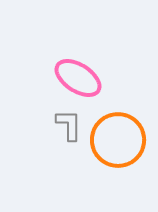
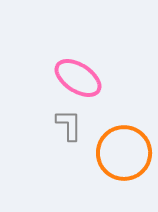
orange circle: moved 6 px right, 13 px down
